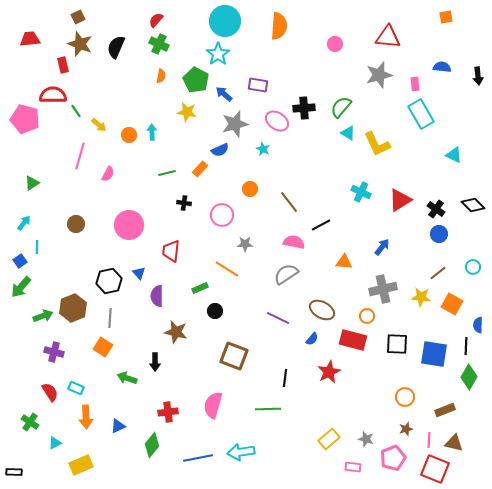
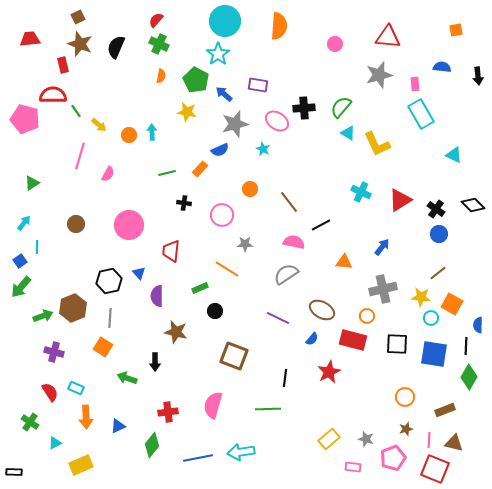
orange square at (446, 17): moved 10 px right, 13 px down
cyan circle at (473, 267): moved 42 px left, 51 px down
